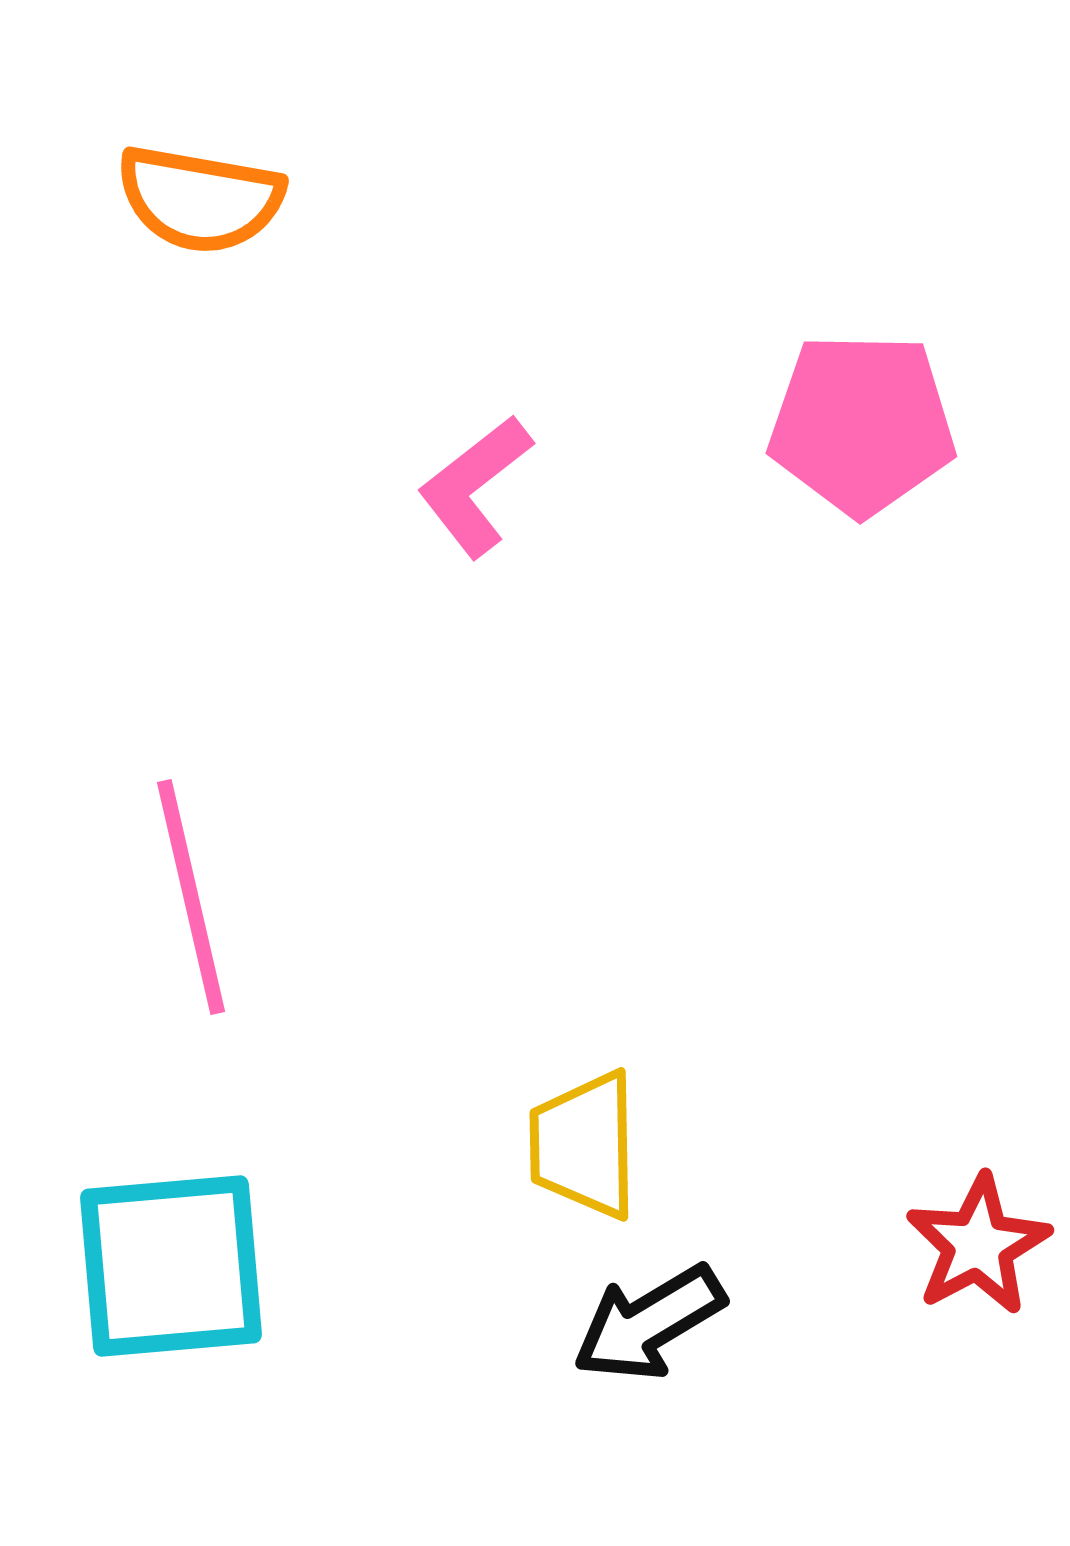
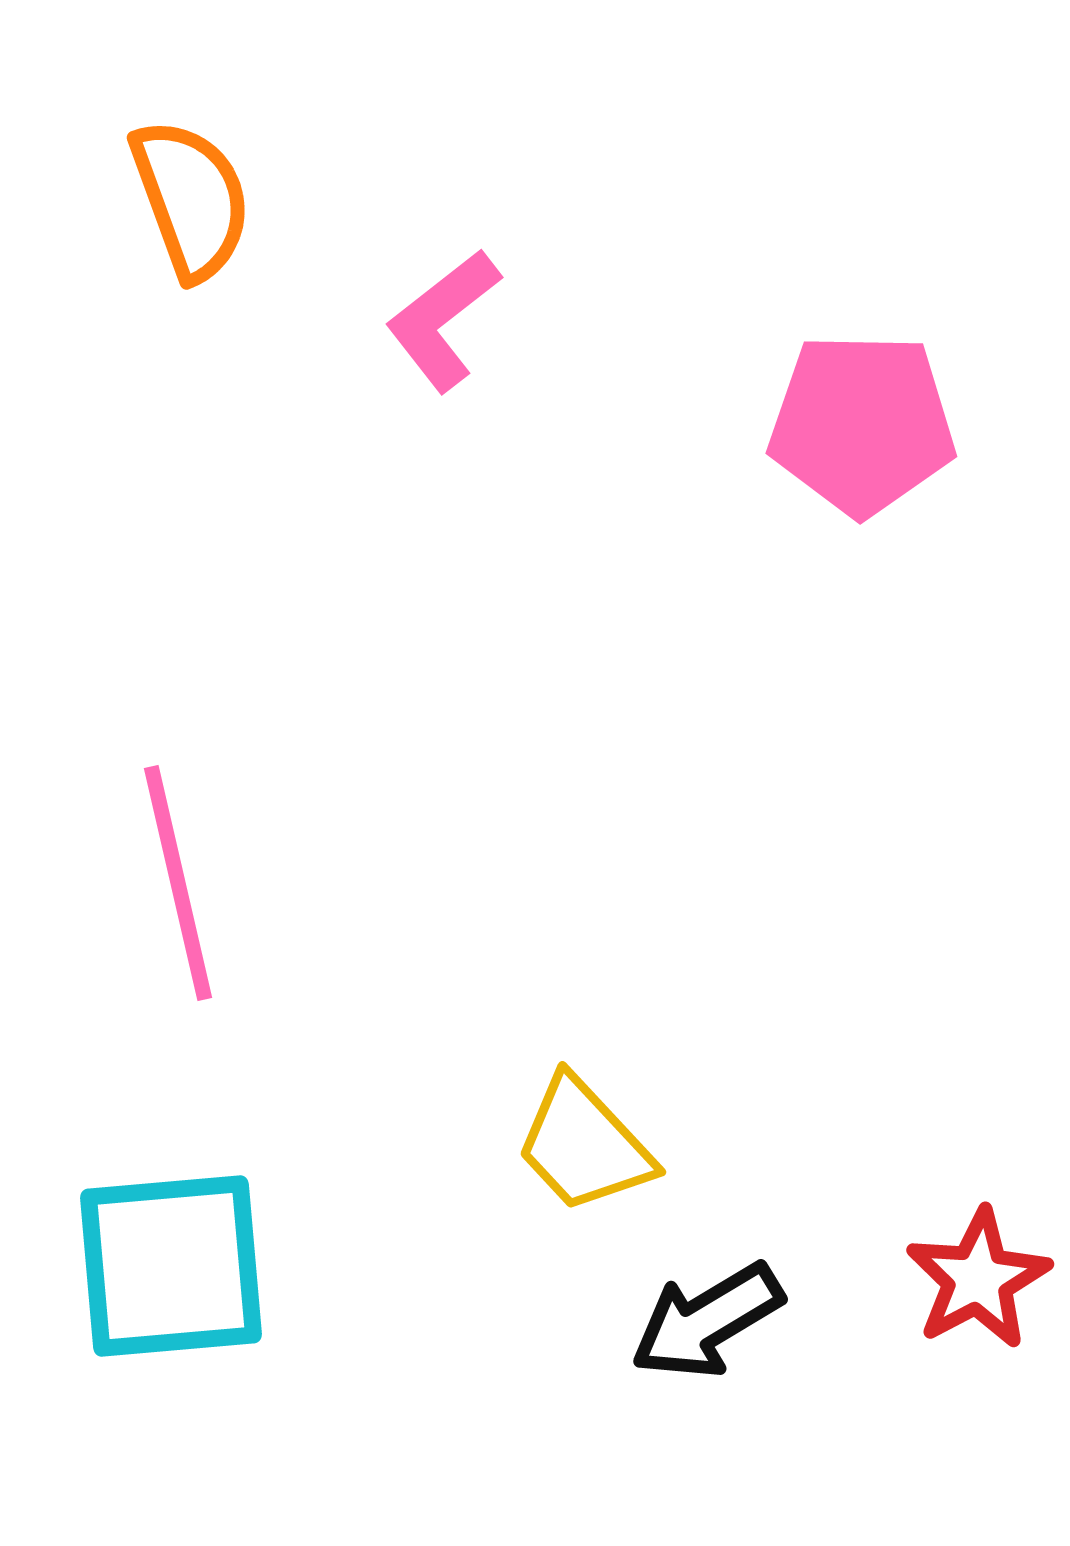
orange semicircle: moved 9 px left; rotated 120 degrees counterclockwise
pink L-shape: moved 32 px left, 166 px up
pink line: moved 13 px left, 14 px up
yellow trapezoid: rotated 42 degrees counterclockwise
red star: moved 34 px down
black arrow: moved 58 px right, 2 px up
